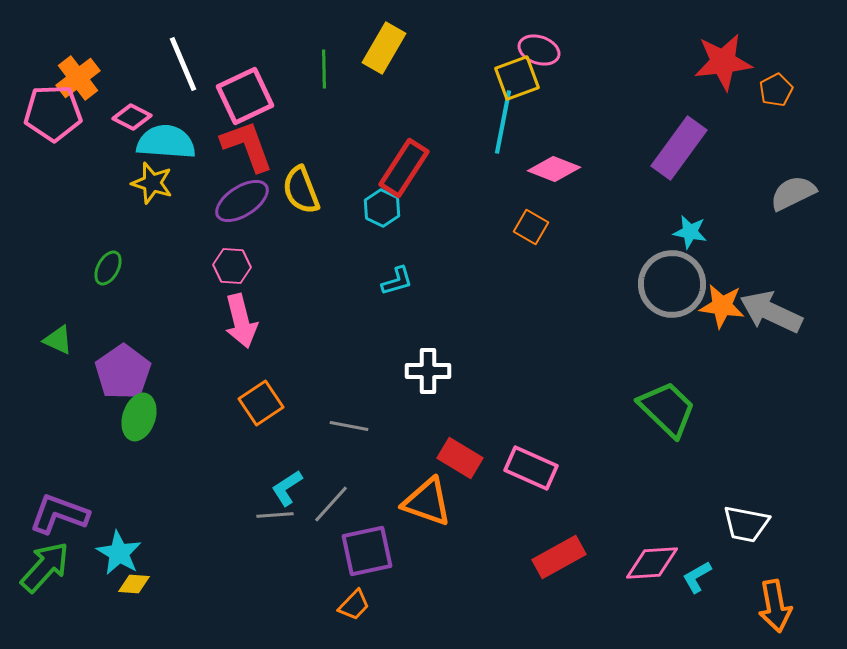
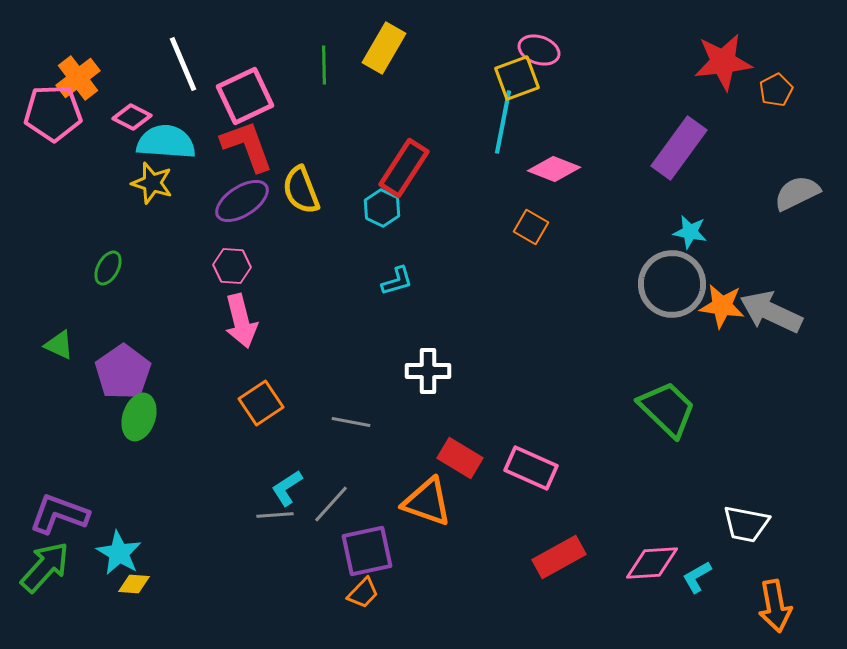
green line at (324, 69): moved 4 px up
gray semicircle at (793, 193): moved 4 px right
green triangle at (58, 340): moved 1 px right, 5 px down
gray line at (349, 426): moved 2 px right, 4 px up
orange trapezoid at (354, 605): moved 9 px right, 12 px up
